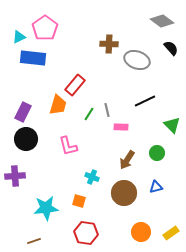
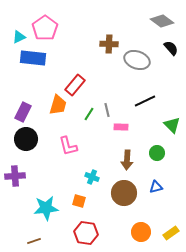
brown arrow: rotated 30 degrees counterclockwise
